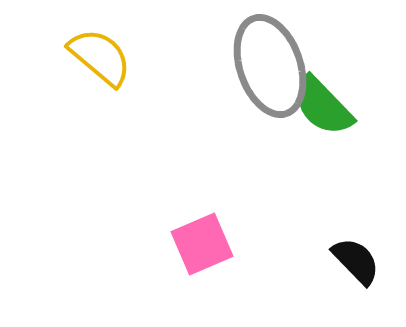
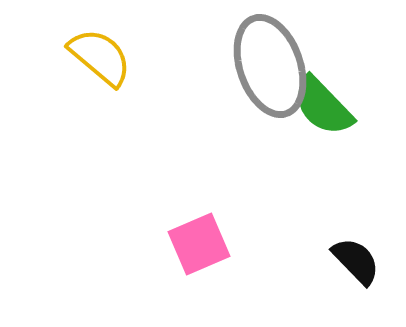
pink square: moved 3 px left
